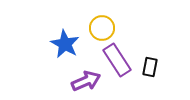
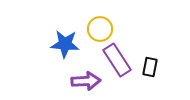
yellow circle: moved 2 px left, 1 px down
blue star: rotated 24 degrees counterclockwise
purple arrow: rotated 20 degrees clockwise
